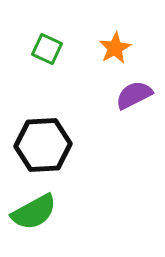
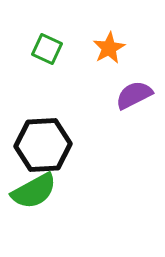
orange star: moved 6 px left
green semicircle: moved 21 px up
